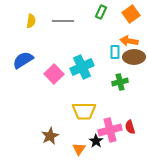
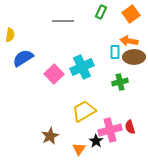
yellow semicircle: moved 21 px left, 14 px down
blue semicircle: moved 2 px up
yellow trapezoid: rotated 150 degrees clockwise
